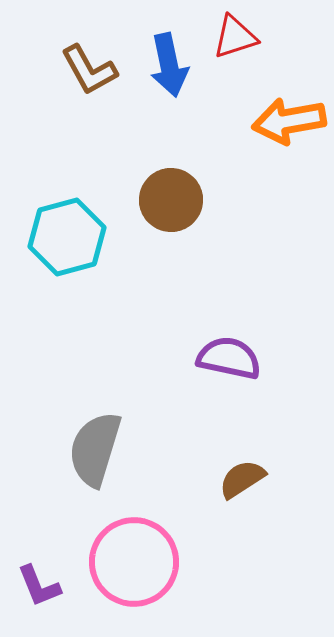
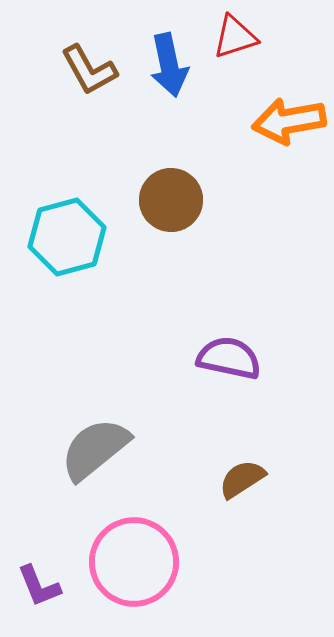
gray semicircle: rotated 34 degrees clockwise
